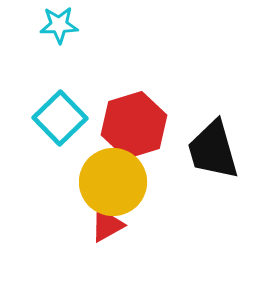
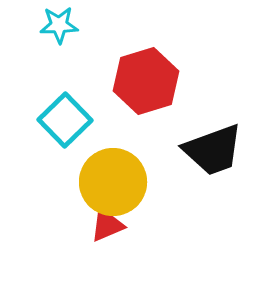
cyan square: moved 5 px right, 2 px down
red hexagon: moved 12 px right, 44 px up
black trapezoid: rotated 94 degrees counterclockwise
red triangle: rotated 6 degrees clockwise
